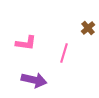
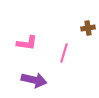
brown cross: rotated 32 degrees clockwise
pink L-shape: moved 1 px right
